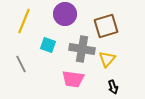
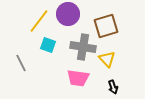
purple circle: moved 3 px right
yellow line: moved 15 px right; rotated 15 degrees clockwise
gray cross: moved 1 px right, 2 px up
yellow triangle: rotated 24 degrees counterclockwise
gray line: moved 1 px up
pink trapezoid: moved 5 px right, 1 px up
